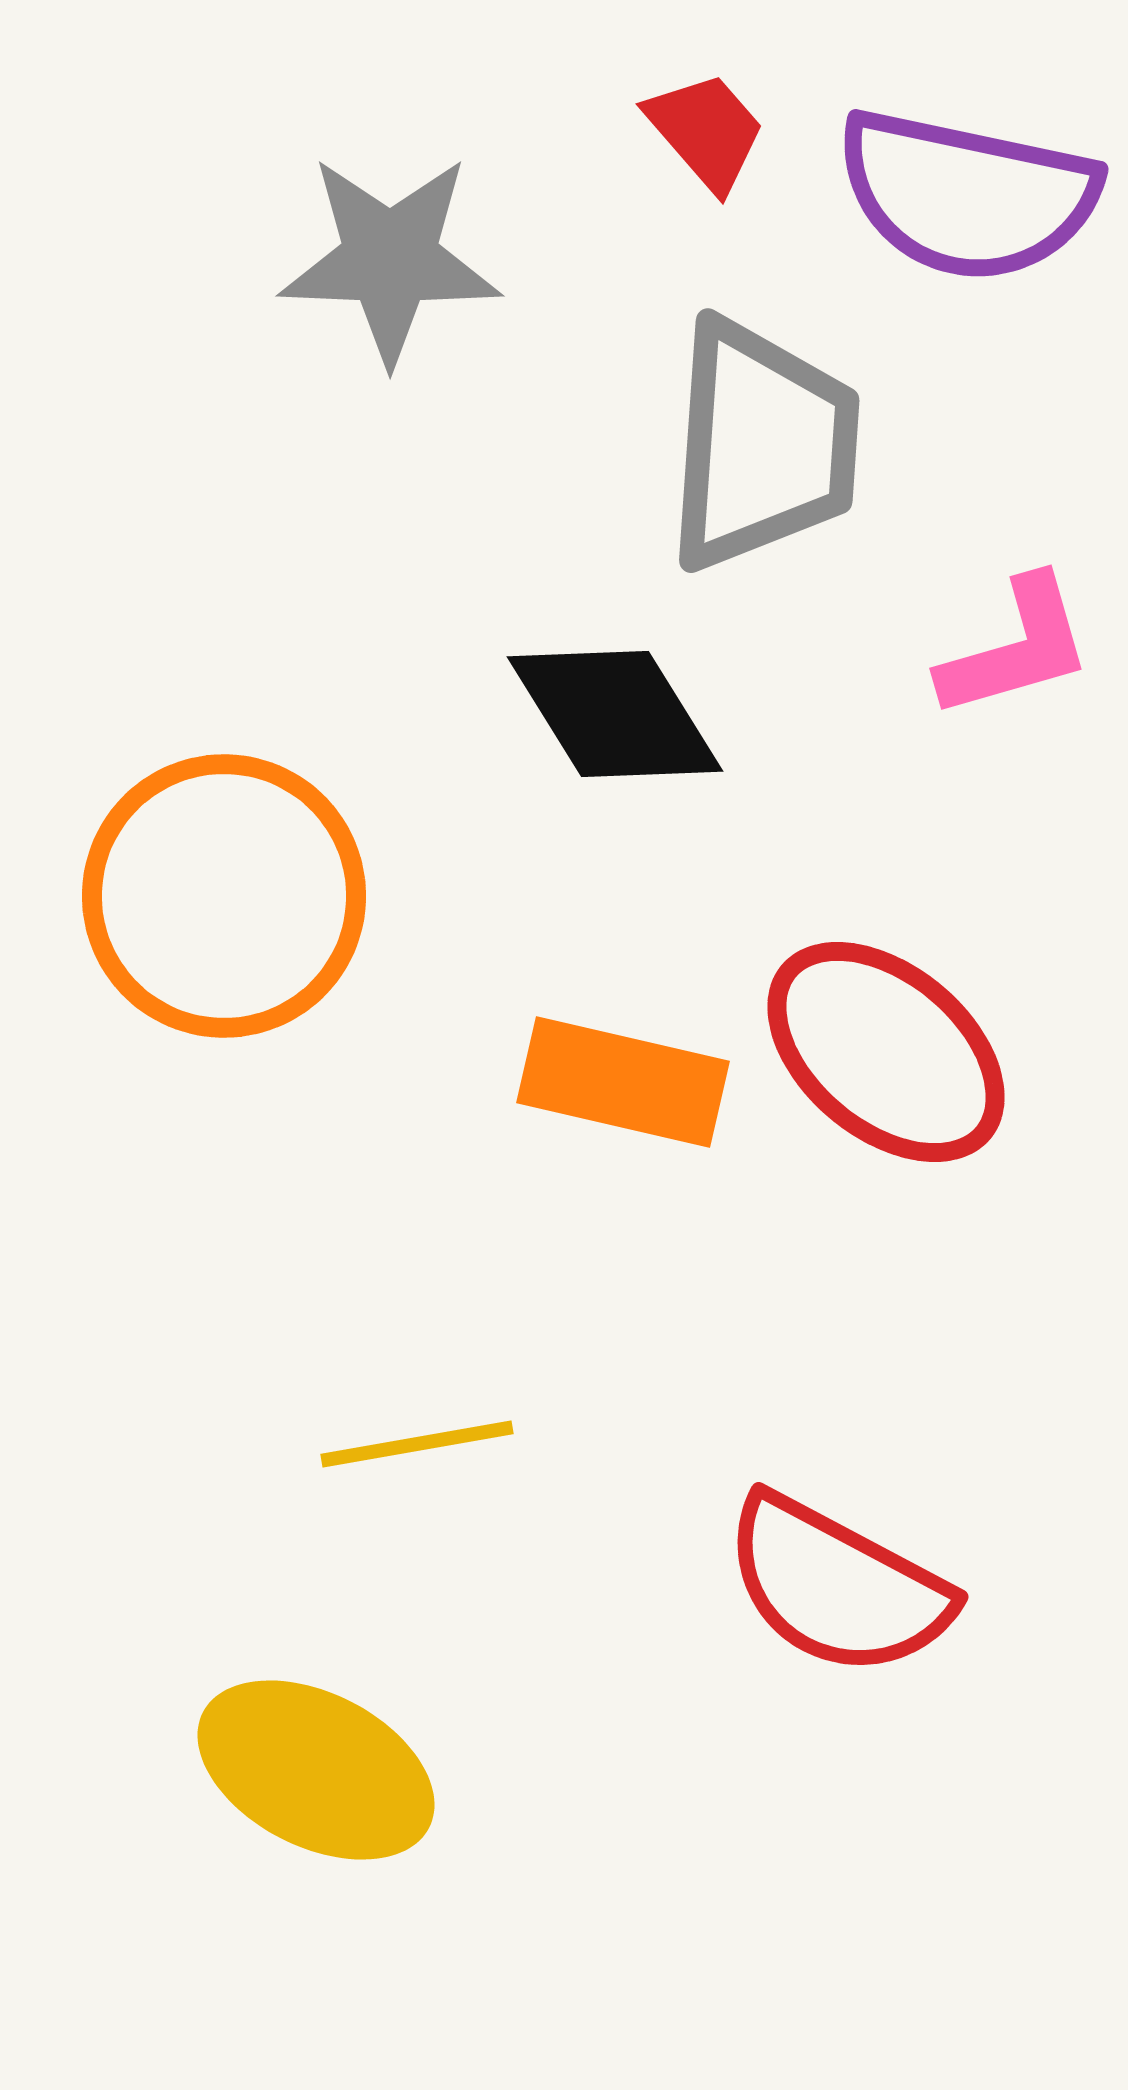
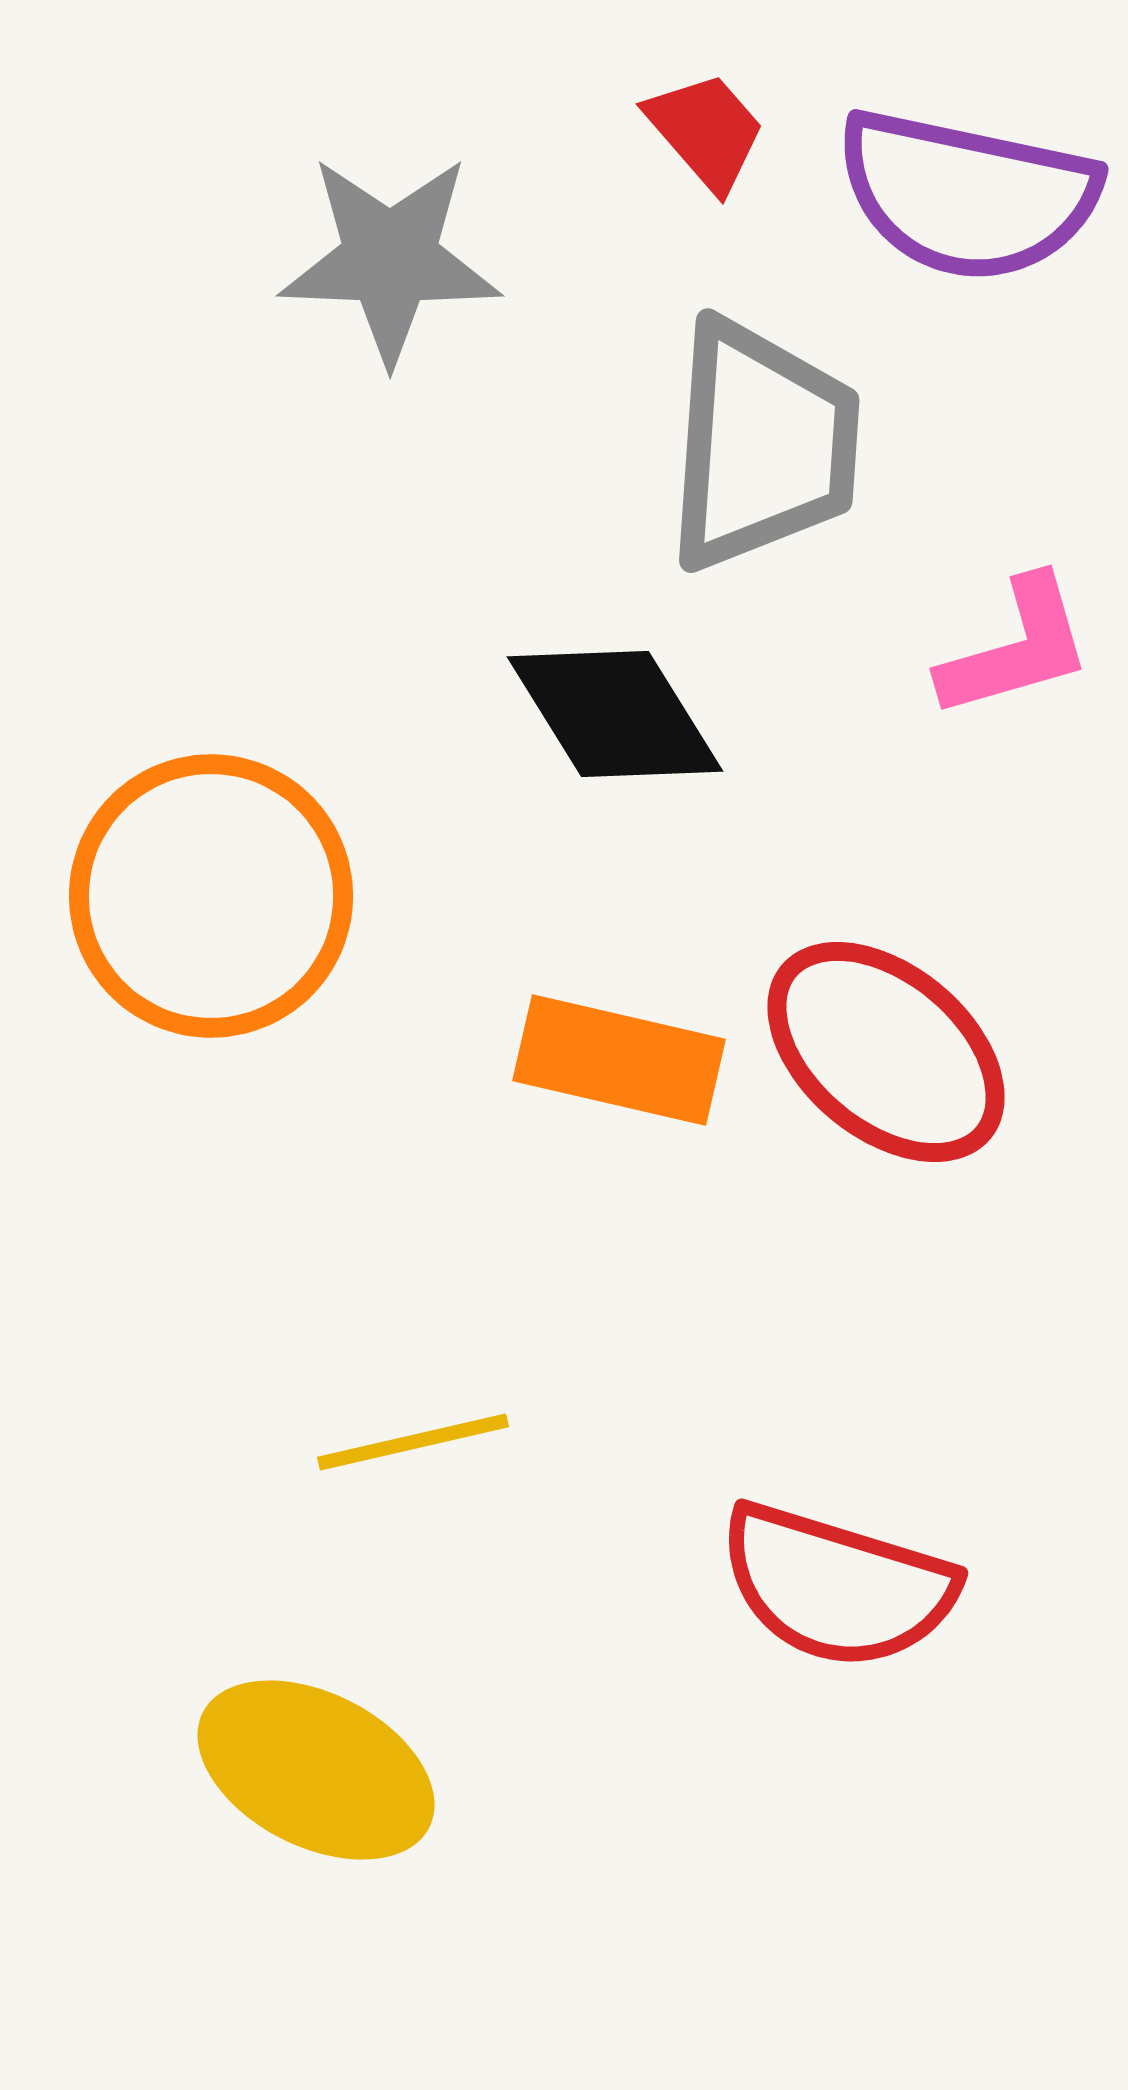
orange circle: moved 13 px left
orange rectangle: moved 4 px left, 22 px up
yellow line: moved 4 px left, 2 px up; rotated 3 degrees counterclockwise
red semicircle: rotated 11 degrees counterclockwise
